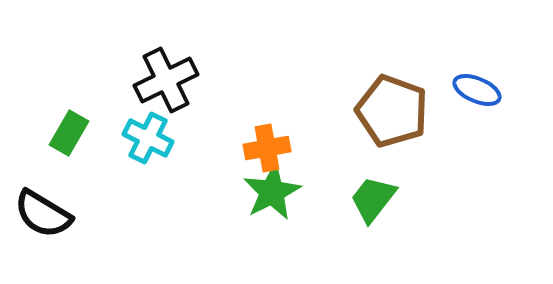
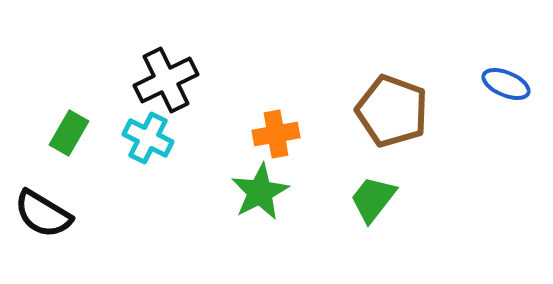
blue ellipse: moved 29 px right, 6 px up
orange cross: moved 9 px right, 14 px up
green star: moved 12 px left
